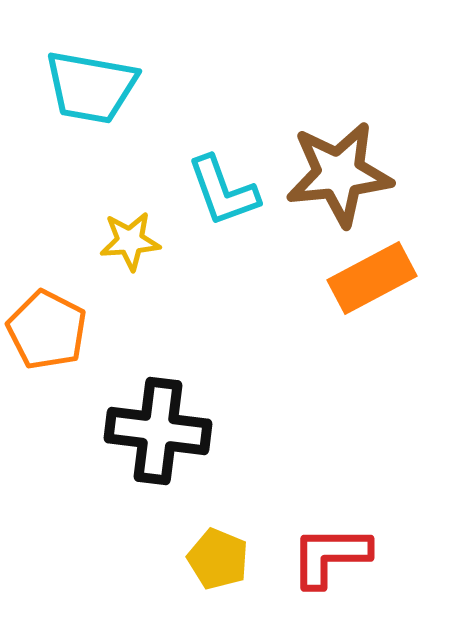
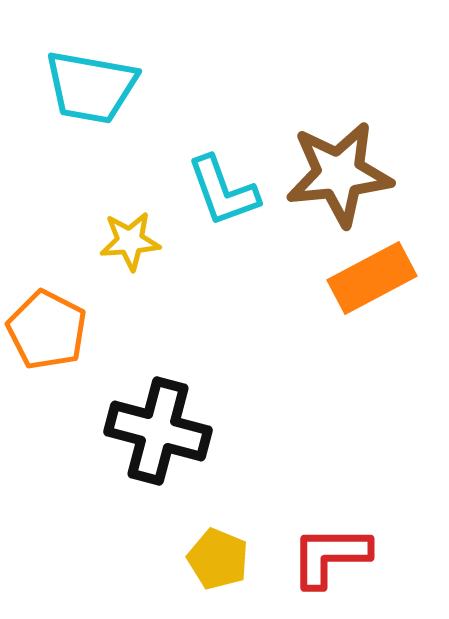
black cross: rotated 8 degrees clockwise
